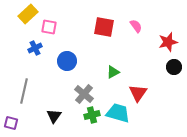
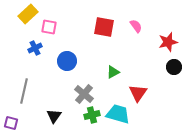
cyan trapezoid: moved 1 px down
